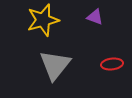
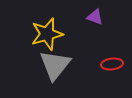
yellow star: moved 4 px right, 14 px down
